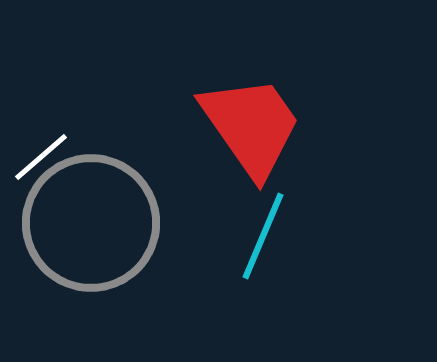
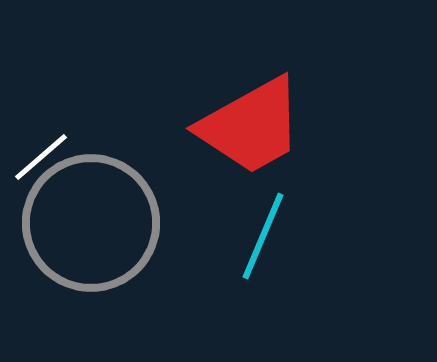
red trapezoid: rotated 96 degrees clockwise
